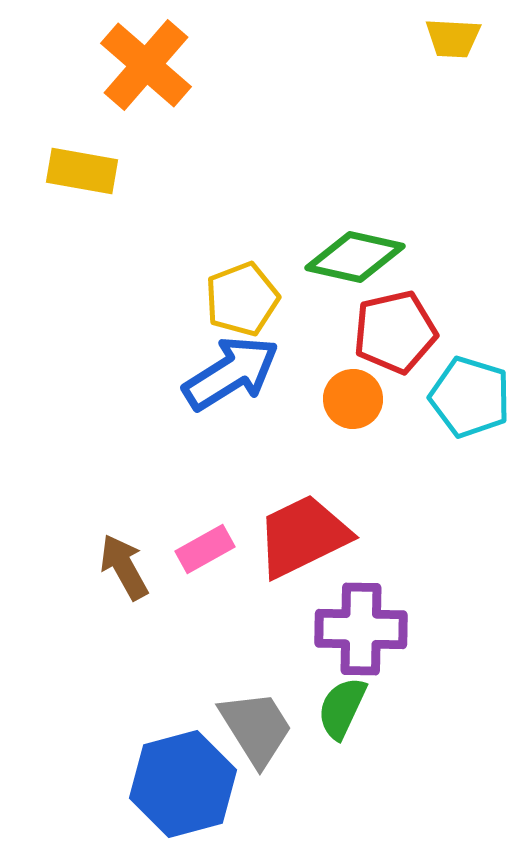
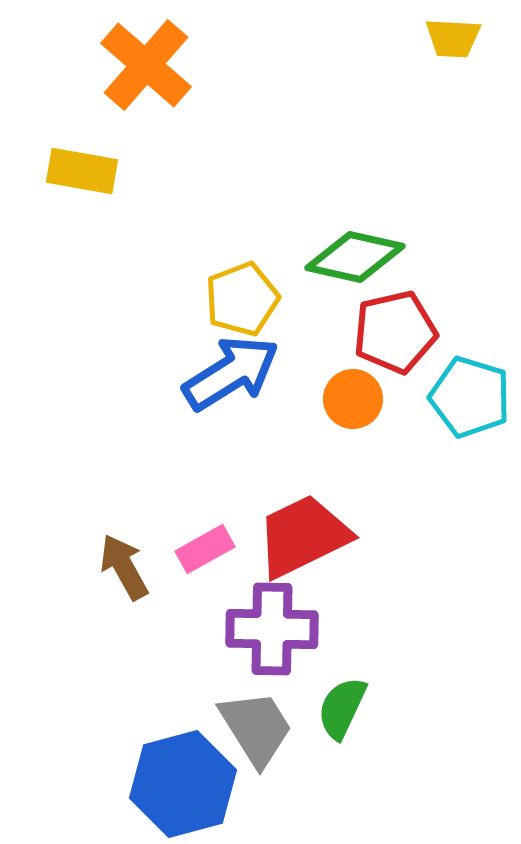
purple cross: moved 89 px left
